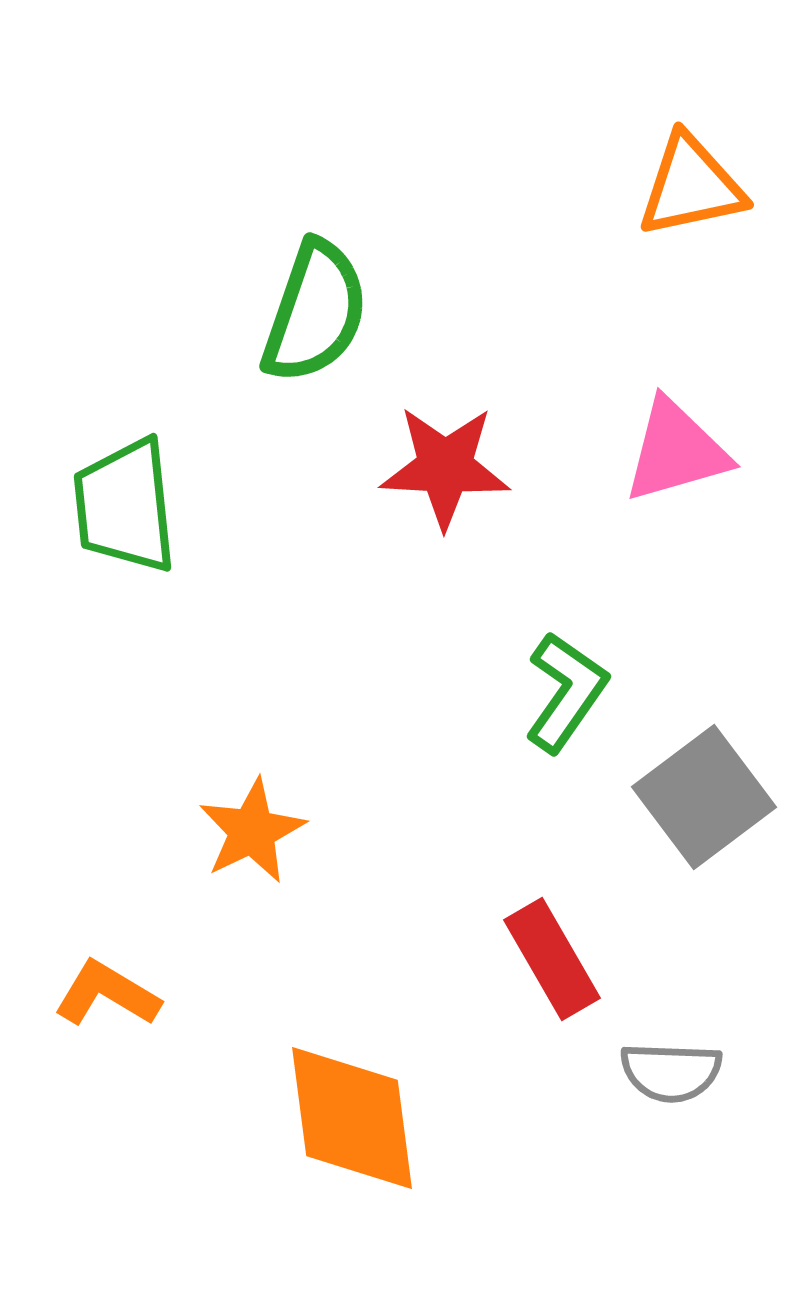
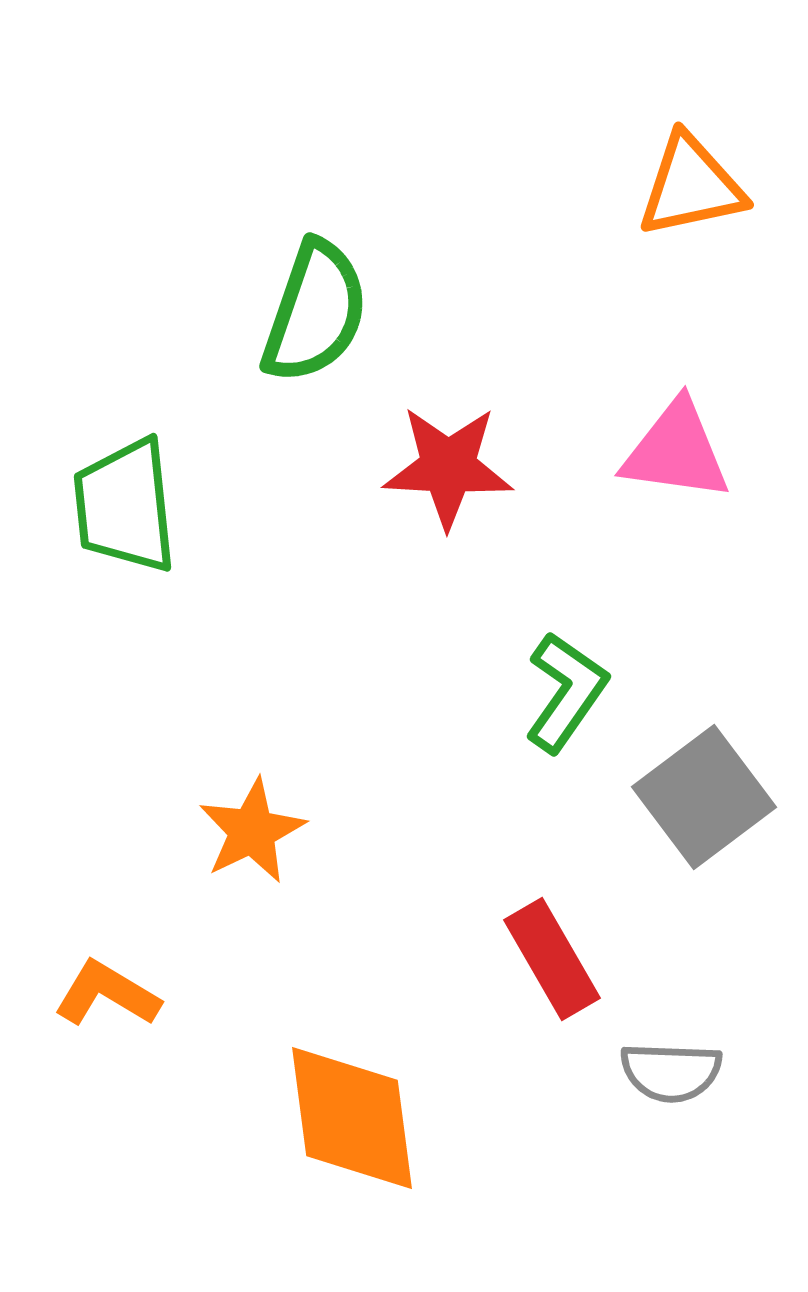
pink triangle: rotated 24 degrees clockwise
red star: moved 3 px right
